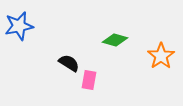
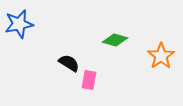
blue star: moved 2 px up
